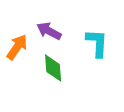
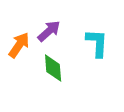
purple arrow: rotated 110 degrees clockwise
orange arrow: moved 2 px right, 2 px up
